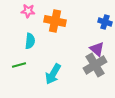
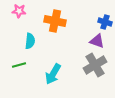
pink star: moved 9 px left
purple triangle: moved 8 px up; rotated 21 degrees counterclockwise
